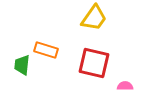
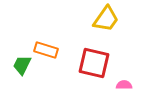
yellow trapezoid: moved 12 px right, 1 px down
green trapezoid: rotated 20 degrees clockwise
pink semicircle: moved 1 px left, 1 px up
